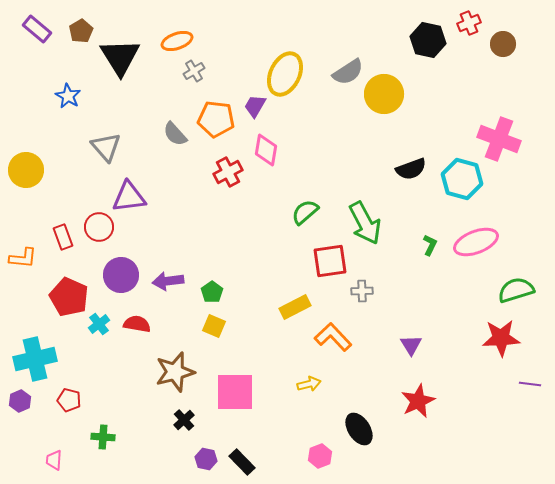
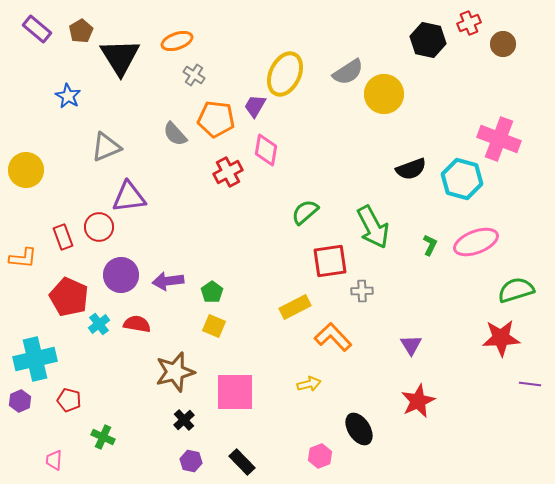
gray cross at (194, 71): moved 4 px down; rotated 25 degrees counterclockwise
gray triangle at (106, 147): rotated 48 degrees clockwise
green arrow at (365, 223): moved 8 px right, 4 px down
green cross at (103, 437): rotated 20 degrees clockwise
purple hexagon at (206, 459): moved 15 px left, 2 px down
